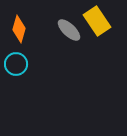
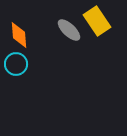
orange diamond: moved 6 px down; rotated 20 degrees counterclockwise
